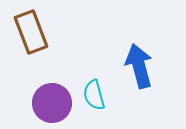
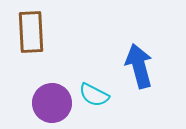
brown rectangle: rotated 18 degrees clockwise
cyan semicircle: rotated 48 degrees counterclockwise
